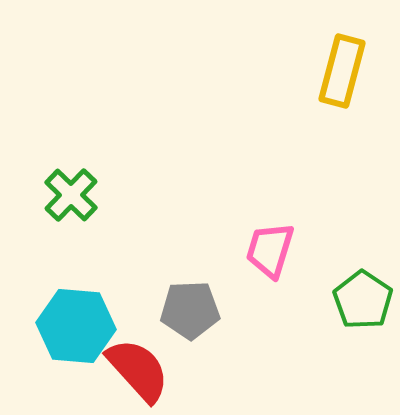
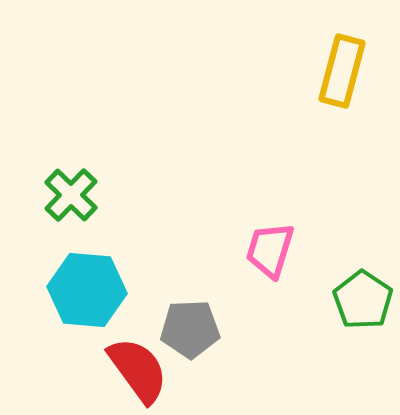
gray pentagon: moved 19 px down
cyan hexagon: moved 11 px right, 36 px up
red semicircle: rotated 6 degrees clockwise
